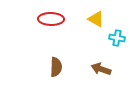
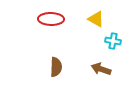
cyan cross: moved 4 px left, 3 px down
